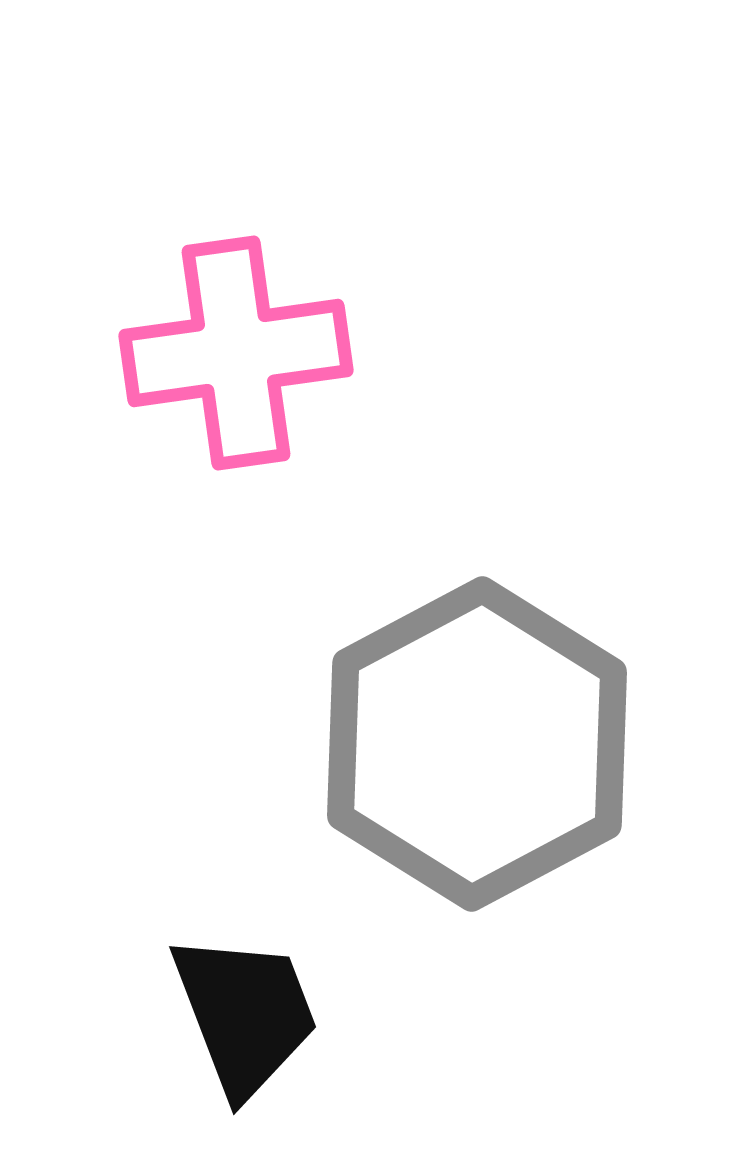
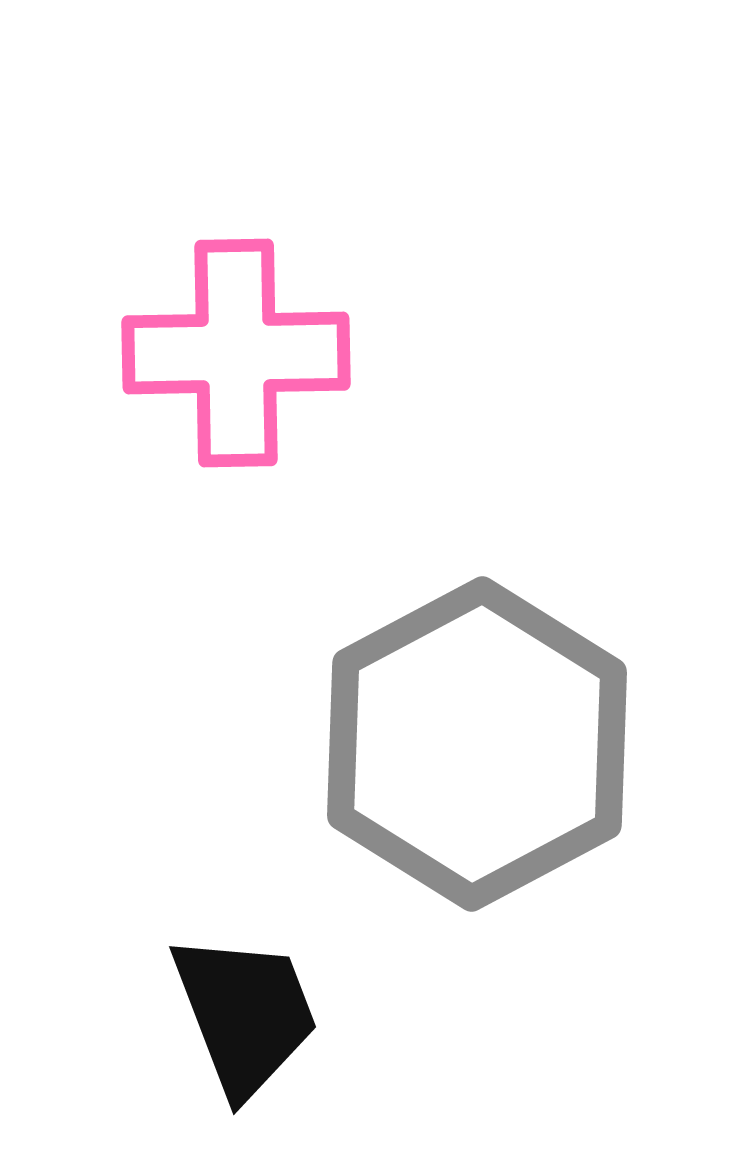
pink cross: rotated 7 degrees clockwise
